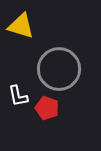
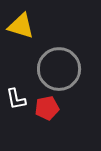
white L-shape: moved 2 px left, 3 px down
red pentagon: rotated 30 degrees counterclockwise
